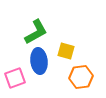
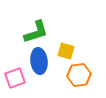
green L-shape: rotated 12 degrees clockwise
orange hexagon: moved 2 px left, 2 px up
